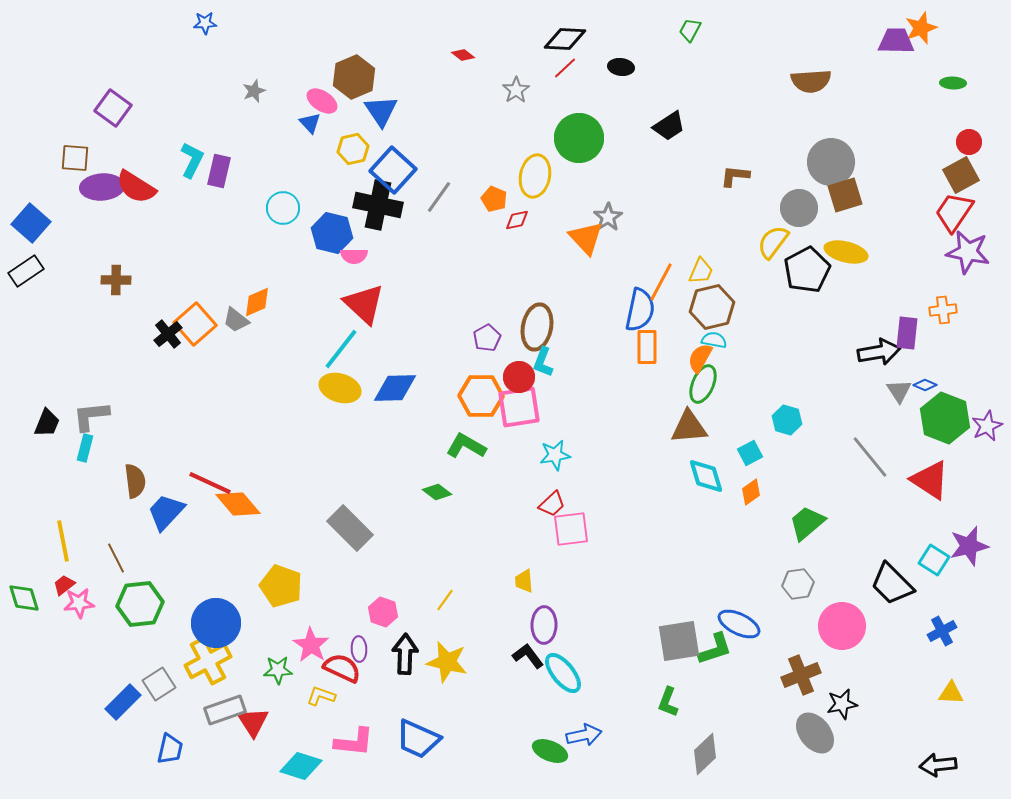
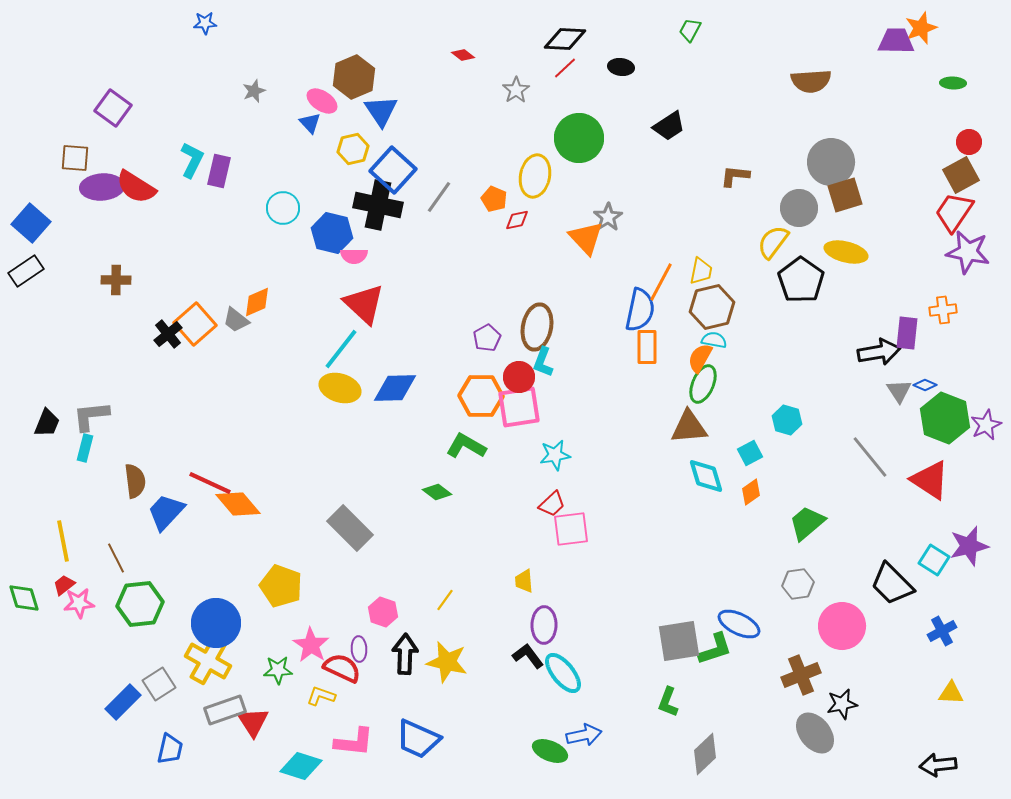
black pentagon at (807, 270): moved 6 px left, 10 px down; rotated 9 degrees counterclockwise
yellow trapezoid at (701, 271): rotated 12 degrees counterclockwise
purple star at (987, 426): moved 1 px left, 1 px up
yellow cross at (208, 661): rotated 33 degrees counterclockwise
